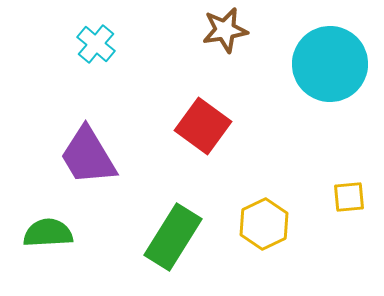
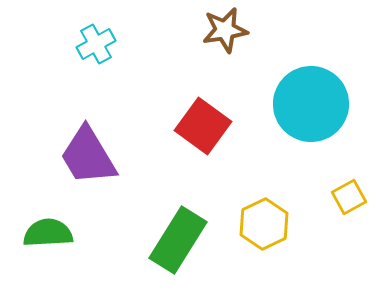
cyan cross: rotated 21 degrees clockwise
cyan circle: moved 19 px left, 40 px down
yellow square: rotated 24 degrees counterclockwise
green rectangle: moved 5 px right, 3 px down
